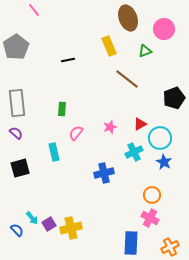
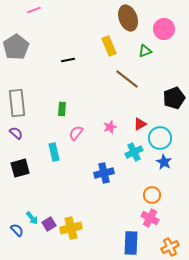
pink line: rotated 72 degrees counterclockwise
